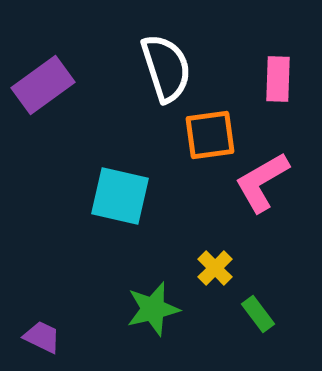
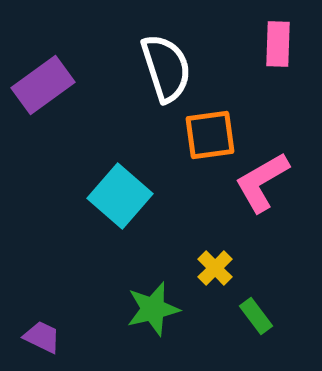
pink rectangle: moved 35 px up
cyan square: rotated 28 degrees clockwise
green rectangle: moved 2 px left, 2 px down
